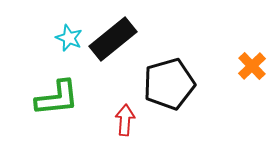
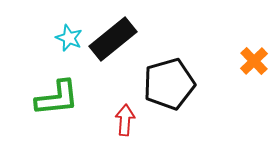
orange cross: moved 2 px right, 5 px up
